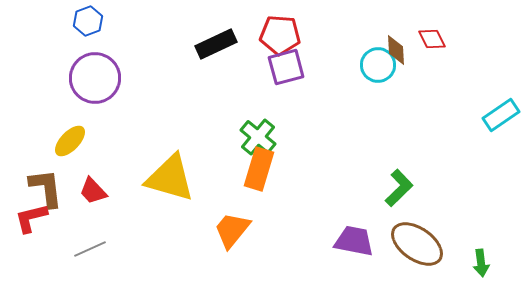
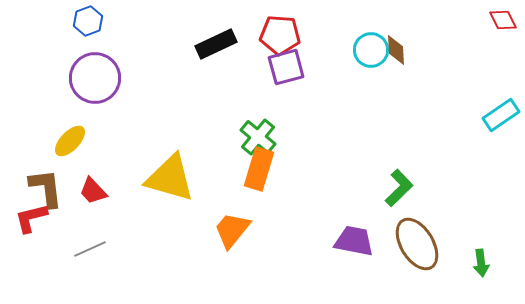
red diamond: moved 71 px right, 19 px up
cyan circle: moved 7 px left, 15 px up
brown ellipse: rotated 24 degrees clockwise
